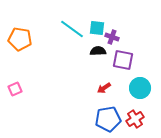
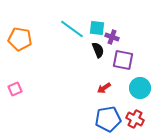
black semicircle: moved 1 px up; rotated 70 degrees clockwise
red cross: rotated 30 degrees counterclockwise
